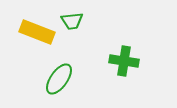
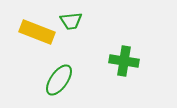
green trapezoid: moved 1 px left
green ellipse: moved 1 px down
